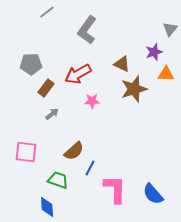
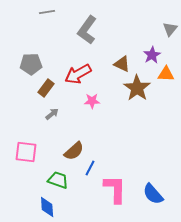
gray line: rotated 28 degrees clockwise
purple star: moved 2 px left, 3 px down; rotated 12 degrees counterclockwise
brown star: moved 3 px right, 1 px up; rotated 20 degrees counterclockwise
